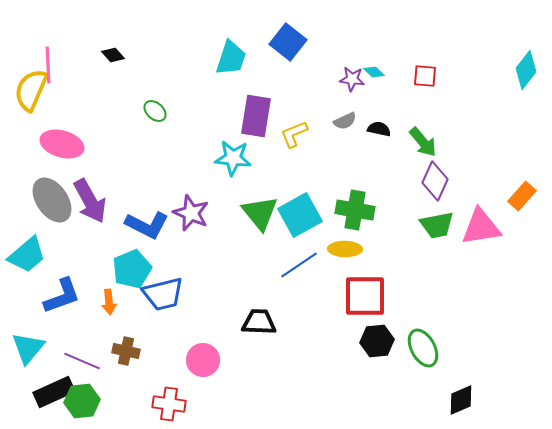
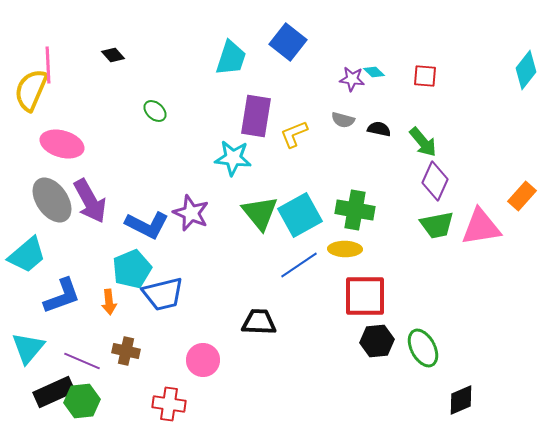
gray semicircle at (345, 121): moved 2 px left, 1 px up; rotated 40 degrees clockwise
